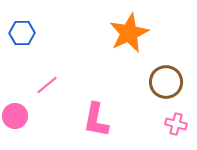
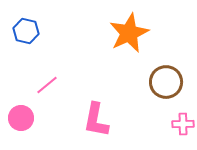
blue hexagon: moved 4 px right, 2 px up; rotated 15 degrees clockwise
pink circle: moved 6 px right, 2 px down
pink cross: moved 7 px right; rotated 15 degrees counterclockwise
